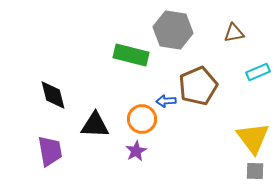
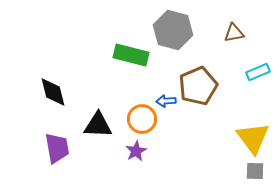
gray hexagon: rotated 6 degrees clockwise
black diamond: moved 3 px up
black triangle: moved 3 px right
purple trapezoid: moved 7 px right, 3 px up
